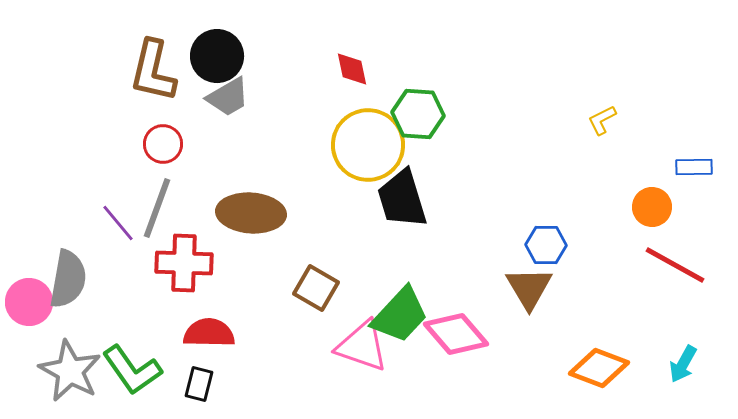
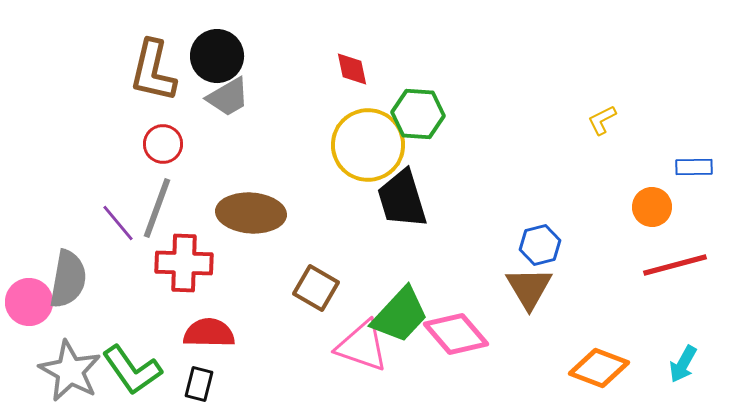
blue hexagon: moved 6 px left; rotated 15 degrees counterclockwise
red line: rotated 44 degrees counterclockwise
